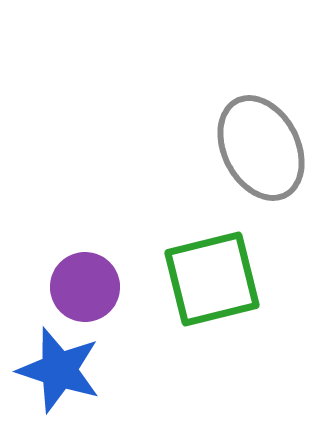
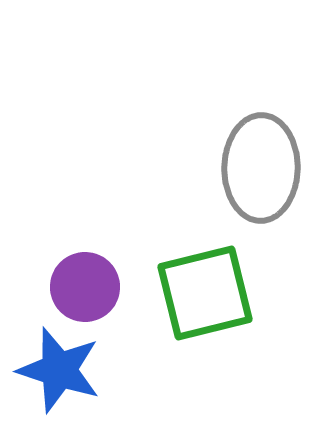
gray ellipse: moved 20 px down; rotated 28 degrees clockwise
green square: moved 7 px left, 14 px down
